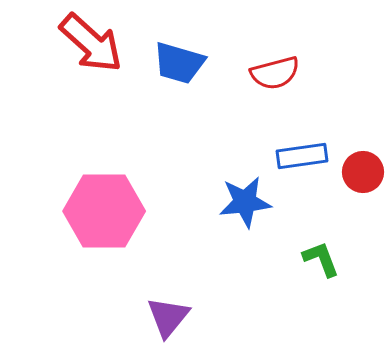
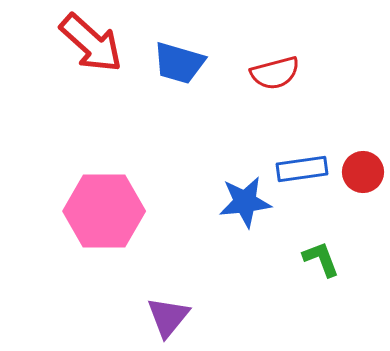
blue rectangle: moved 13 px down
